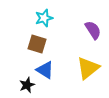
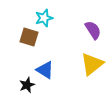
brown square: moved 8 px left, 7 px up
yellow triangle: moved 4 px right, 4 px up
